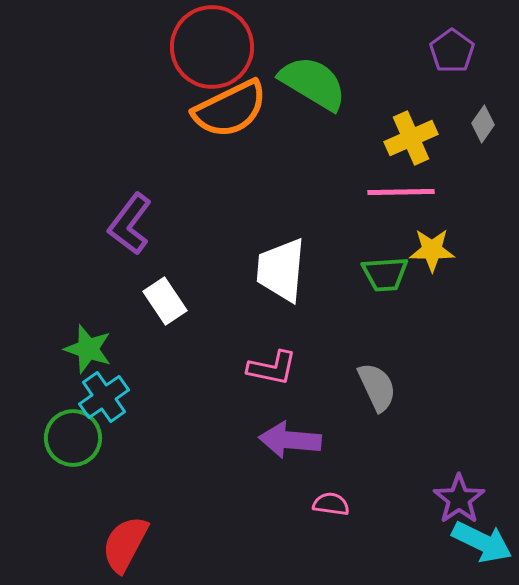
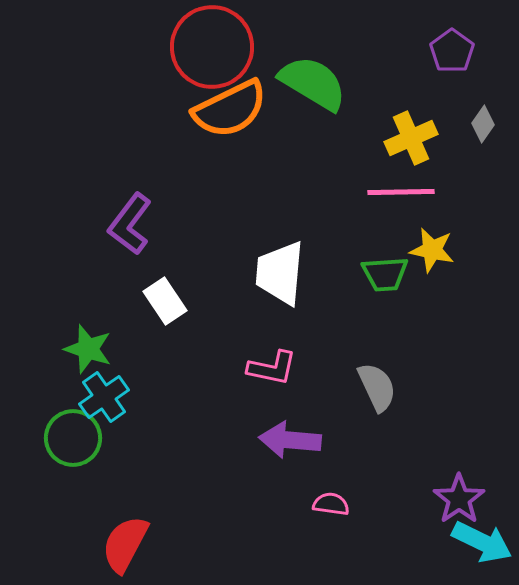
yellow star: rotated 12 degrees clockwise
white trapezoid: moved 1 px left, 3 px down
